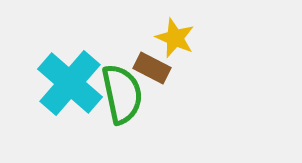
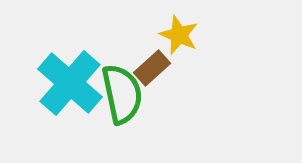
yellow star: moved 4 px right, 3 px up
brown rectangle: rotated 69 degrees counterclockwise
